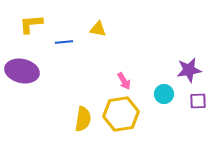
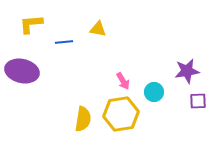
purple star: moved 2 px left, 1 px down
pink arrow: moved 1 px left
cyan circle: moved 10 px left, 2 px up
